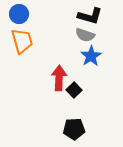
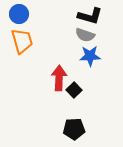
blue star: moved 1 px left; rotated 30 degrees clockwise
